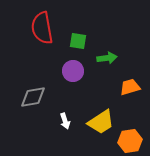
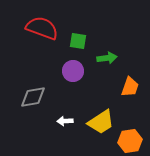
red semicircle: rotated 120 degrees clockwise
orange trapezoid: rotated 125 degrees clockwise
white arrow: rotated 105 degrees clockwise
